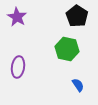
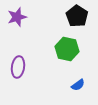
purple star: rotated 24 degrees clockwise
blue semicircle: rotated 88 degrees clockwise
